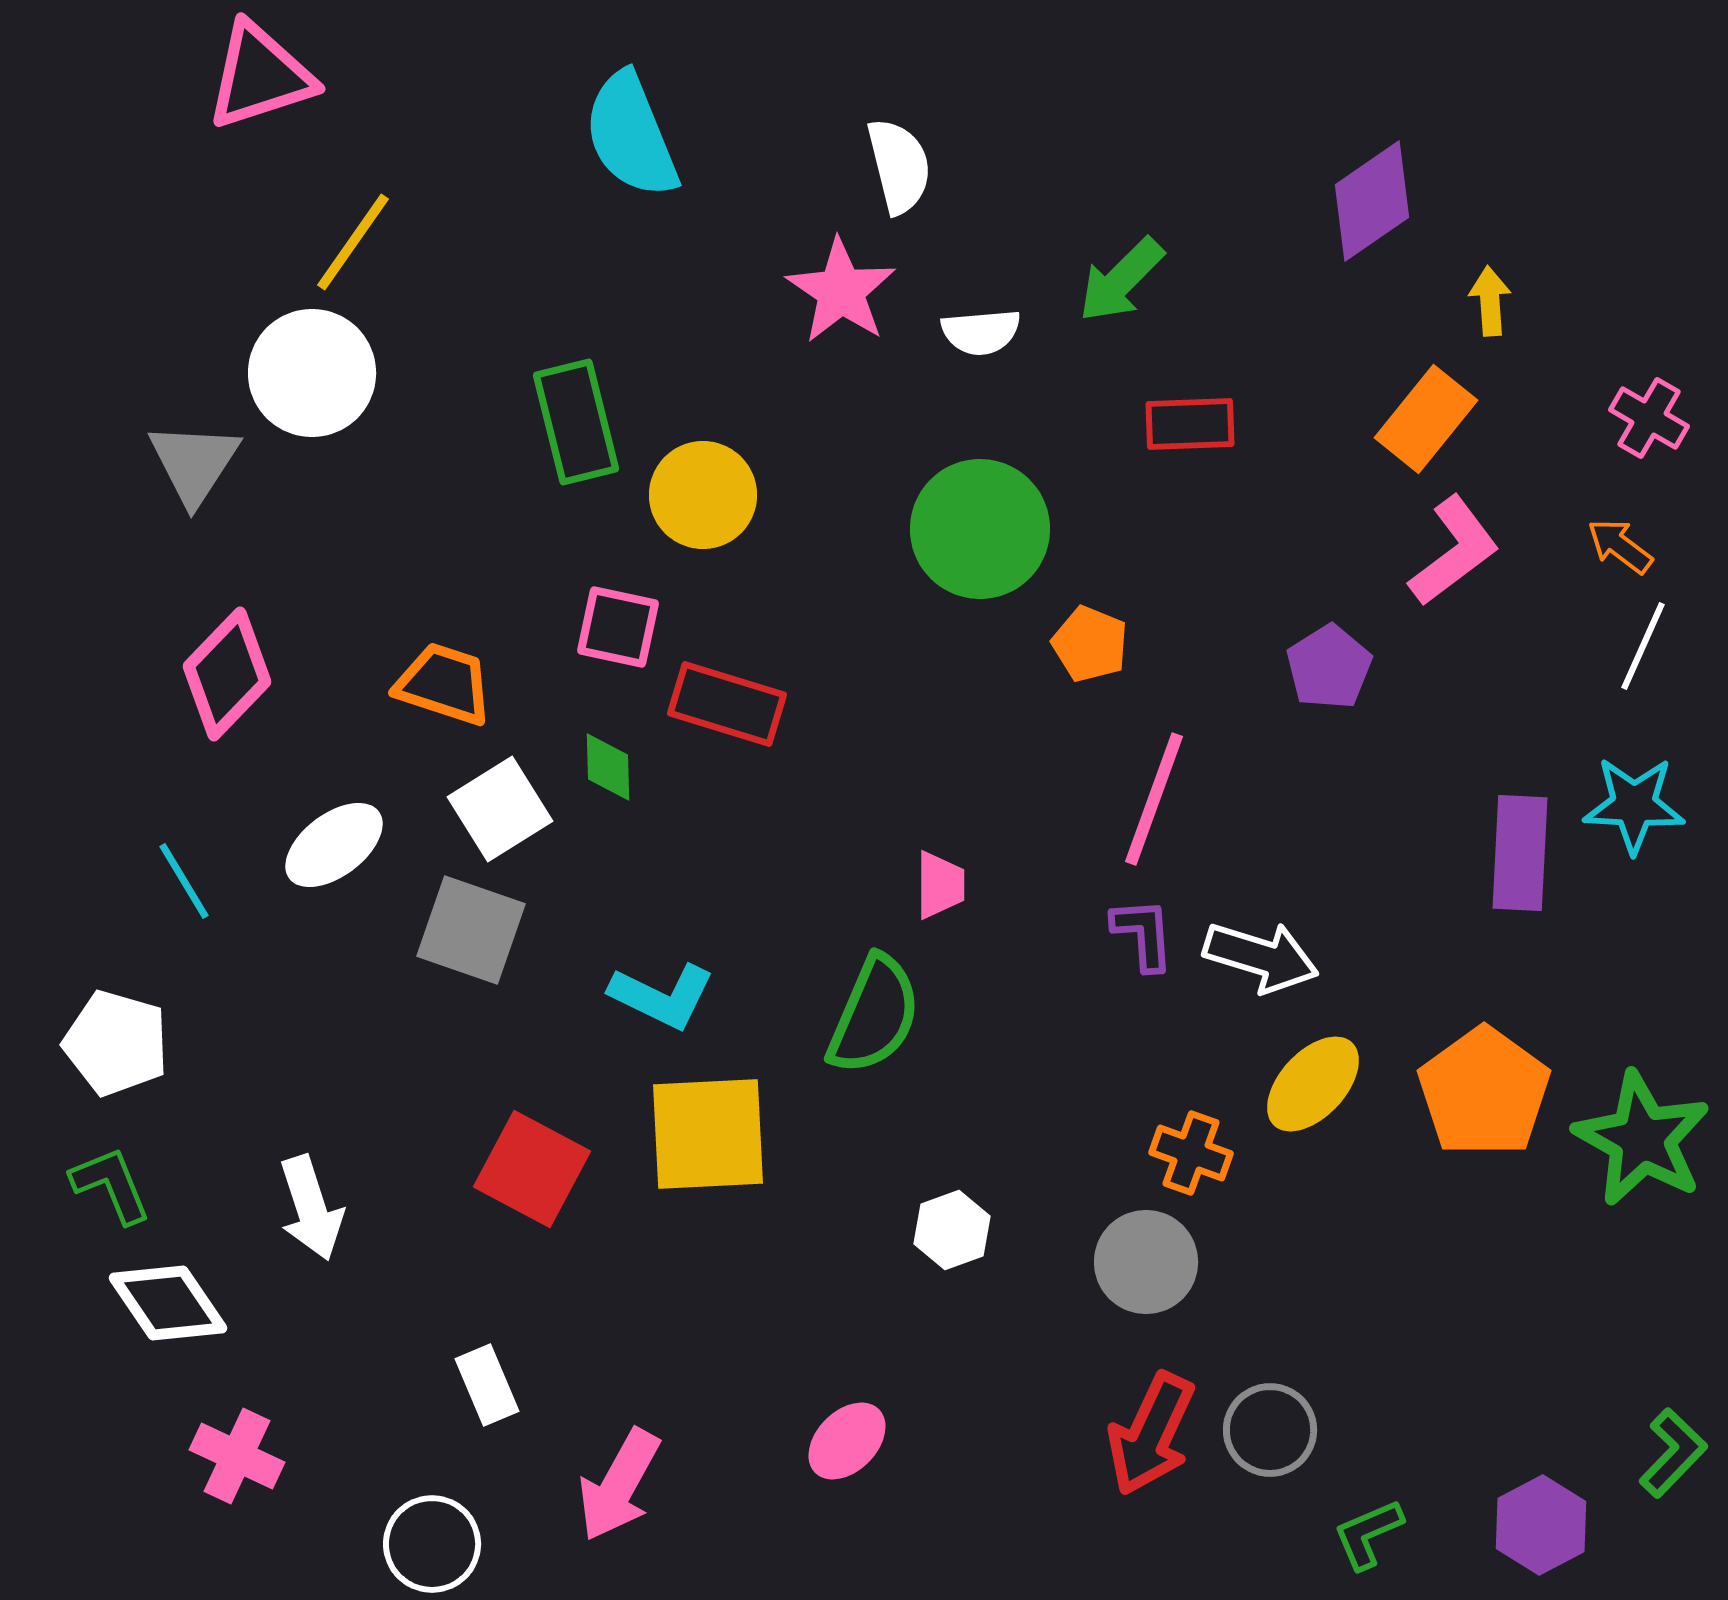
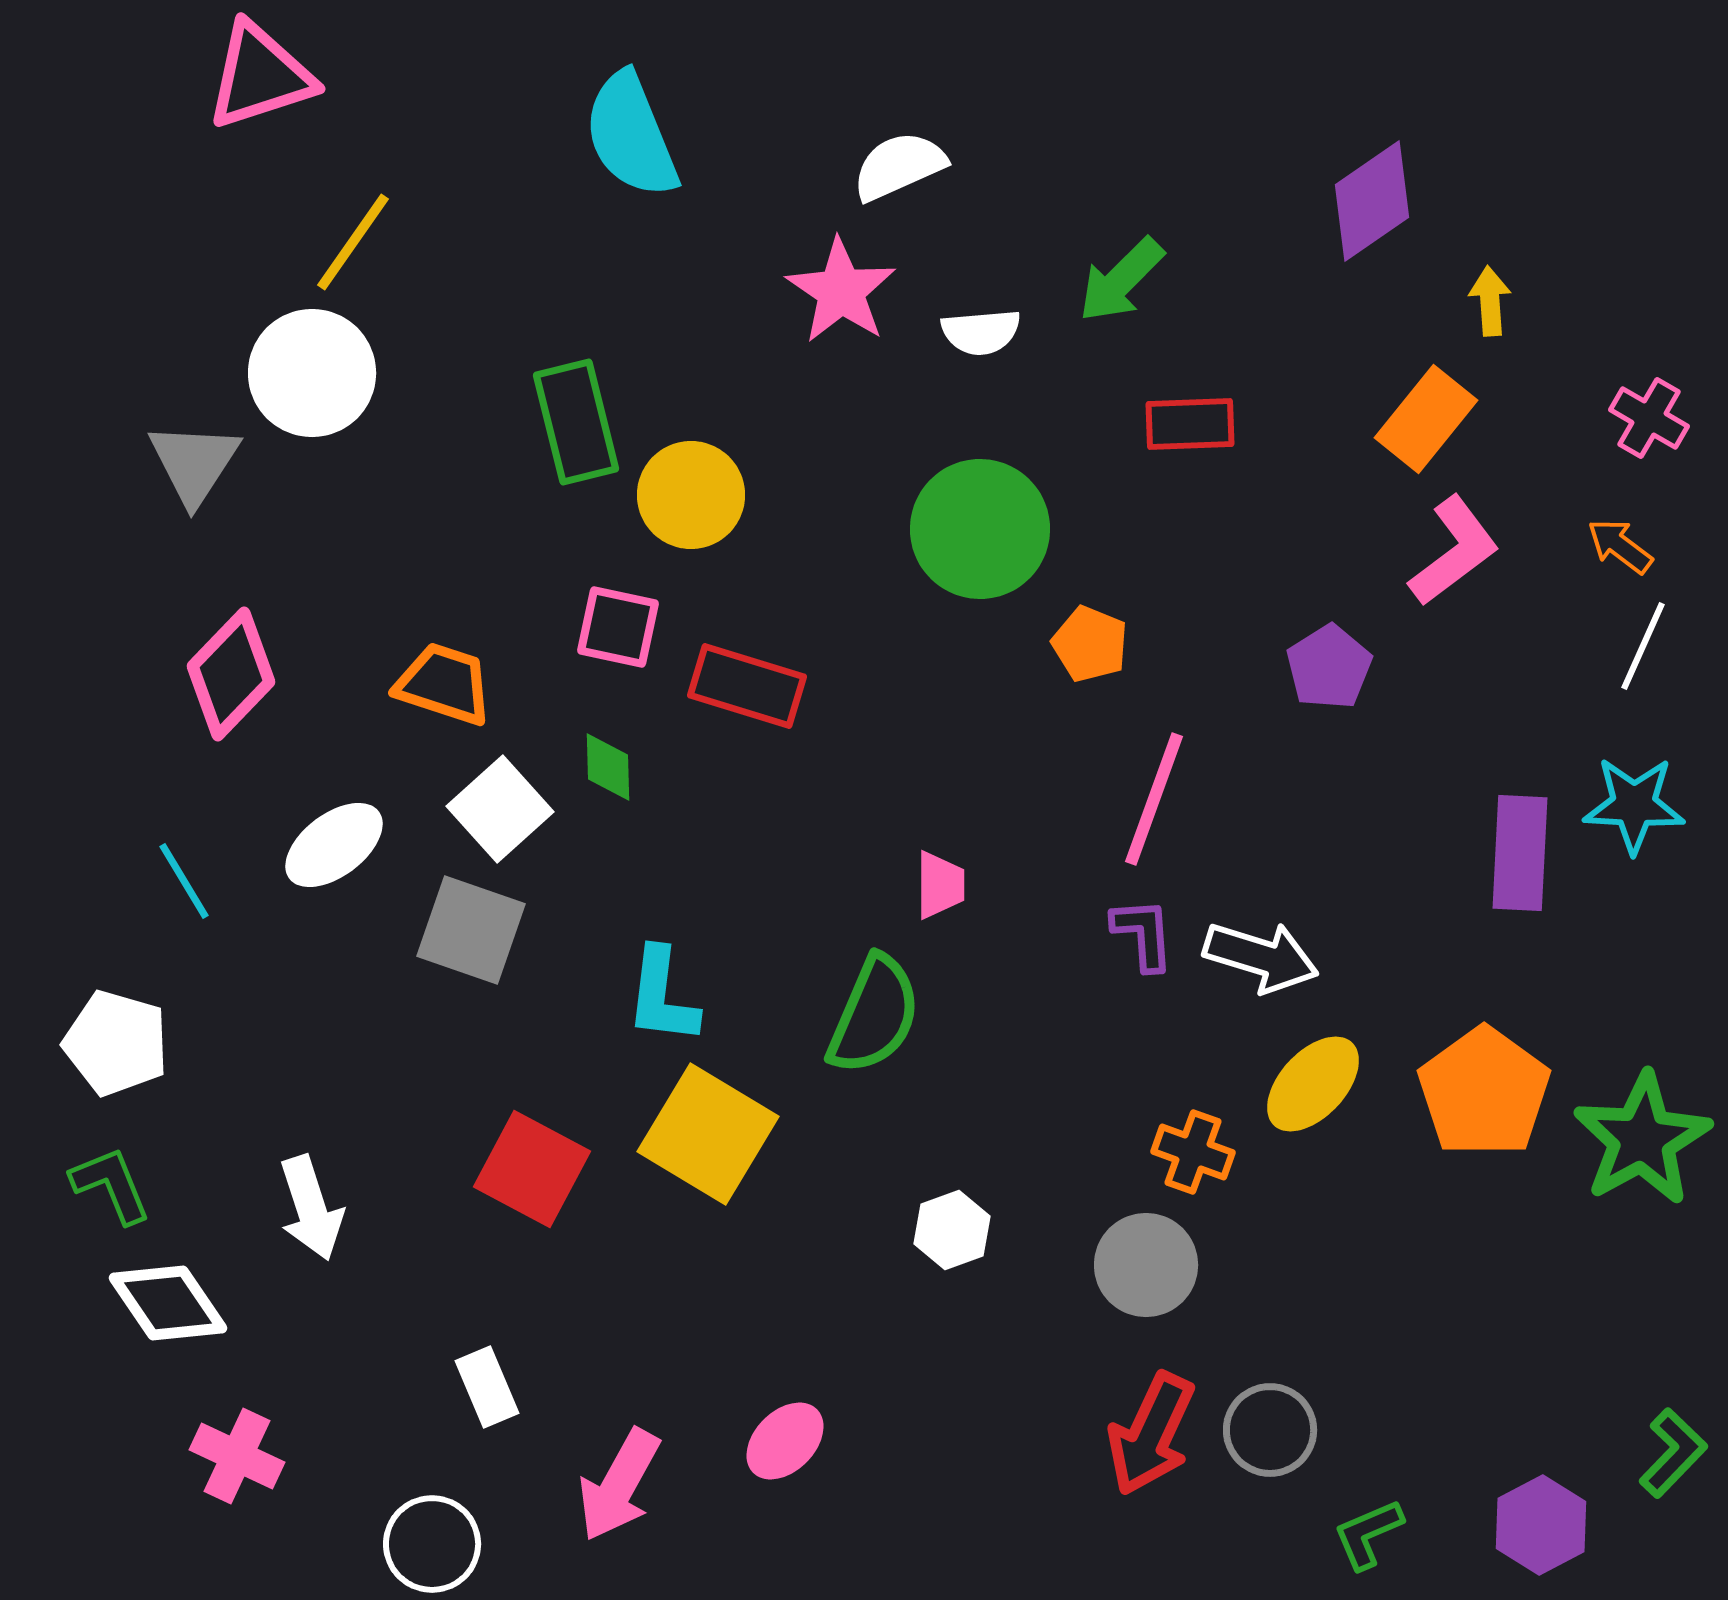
white semicircle at (899, 166): rotated 100 degrees counterclockwise
yellow circle at (703, 495): moved 12 px left
pink diamond at (227, 674): moved 4 px right
red rectangle at (727, 704): moved 20 px right, 18 px up
white square at (500, 809): rotated 10 degrees counterclockwise
cyan L-shape at (662, 996): rotated 71 degrees clockwise
yellow square at (708, 1134): rotated 34 degrees clockwise
green star at (1642, 1139): rotated 14 degrees clockwise
orange cross at (1191, 1153): moved 2 px right, 1 px up
gray circle at (1146, 1262): moved 3 px down
white rectangle at (487, 1385): moved 2 px down
pink ellipse at (847, 1441): moved 62 px left
